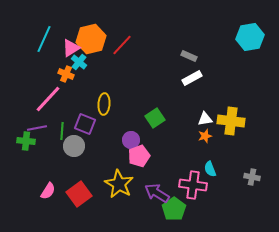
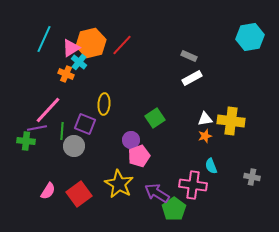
orange hexagon: moved 4 px down
pink line: moved 11 px down
cyan semicircle: moved 1 px right, 3 px up
